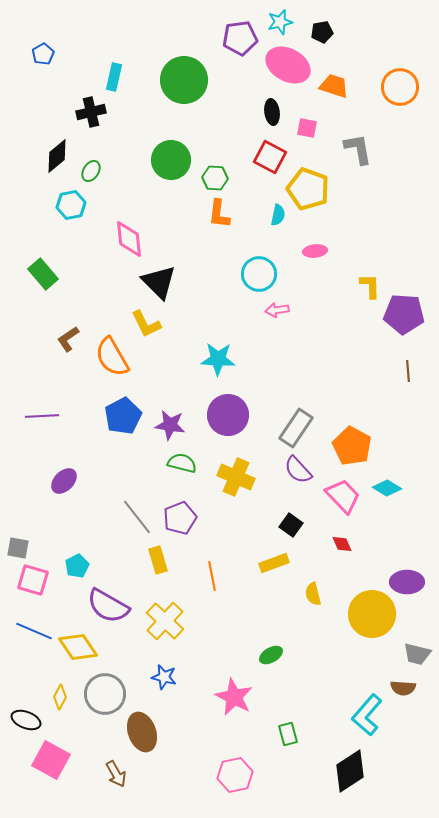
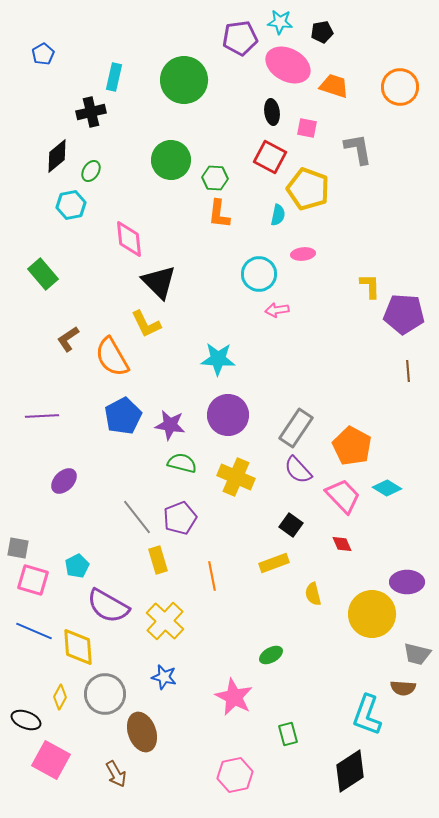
cyan star at (280, 22): rotated 20 degrees clockwise
pink ellipse at (315, 251): moved 12 px left, 3 px down
yellow diamond at (78, 647): rotated 30 degrees clockwise
cyan L-shape at (367, 715): rotated 21 degrees counterclockwise
